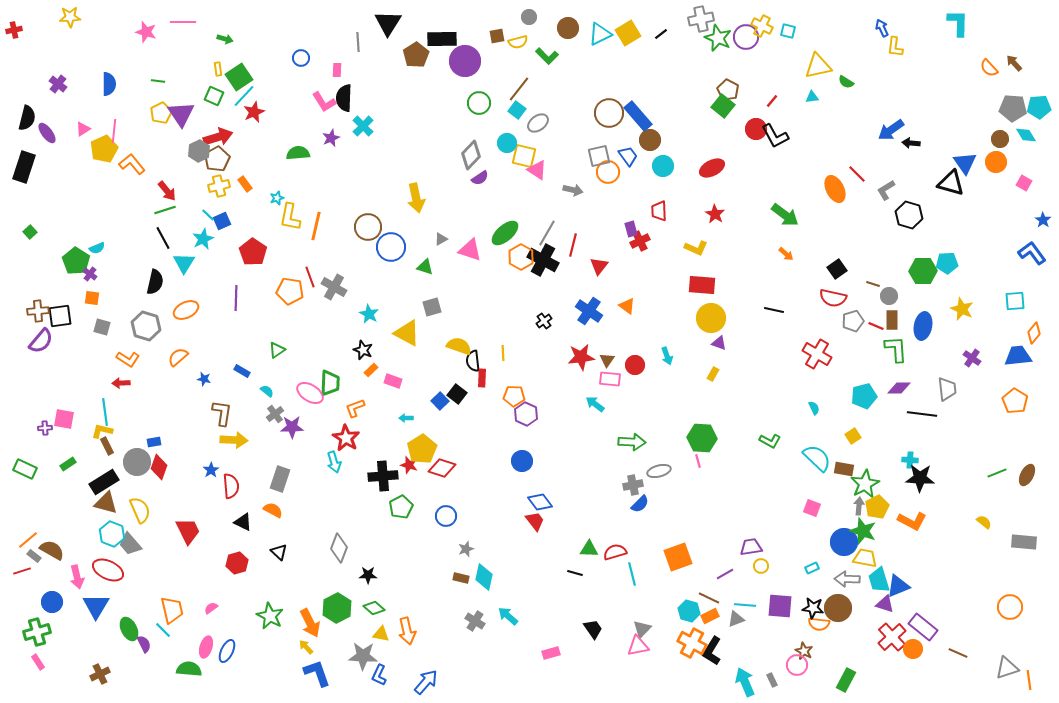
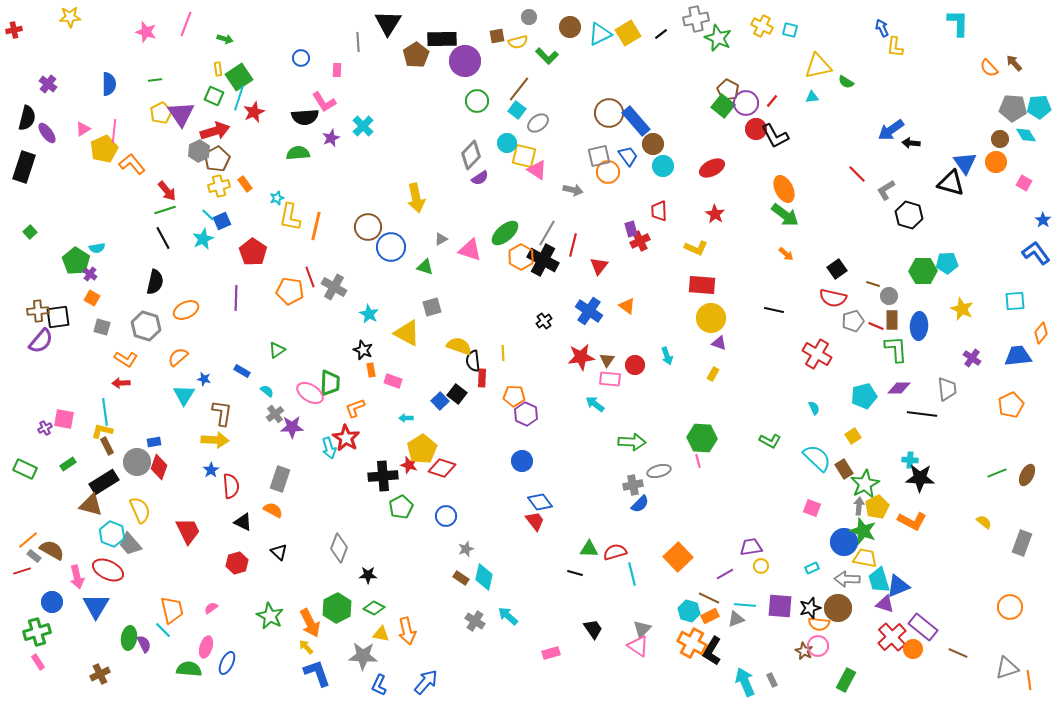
gray cross at (701, 19): moved 5 px left
pink line at (183, 22): moved 3 px right, 2 px down; rotated 70 degrees counterclockwise
brown circle at (568, 28): moved 2 px right, 1 px up
cyan square at (788, 31): moved 2 px right, 1 px up
purple circle at (746, 37): moved 66 px down
green line at (158, 81): moved 3 px left, 1 px up; rotated 16 degrees counterclockwise
purple cross at (58, 84): moved 10 px left
cyan line at (244, 96): moved 5 px left, 2 px down; rotated 25 degrees counterclockwise
black semicircle at (344, 98): moved 39 px left, 19 px down; rotated 96 degrees counterclockwise
green circle at (479, 103): moved 2 px left, 2 px up
blue rectangle at (638, 116): moved 2 px left, 5 px down
red arrow at (218, 137): moved 3 px left, 6 px up
brown circle at (650, 140): moved 3 px right, 4 px down
orange ellipse at (835, 189): moved 51 px left
cyan semicircle at (97, 248): rotated 14 degrees clockwise
blue L-shape at (1032, 253): moved 4 px right
cyan triangle at (184, 263): moved 132 px down
orange square at (92, 298): rotated 21 degrees clockwise
black square at (60, 316): moved 2 px left, 1 px down
blue ellipse at (923, 326): moved 4 px left; rotated 8 degrees counterclockwise
orange diamond at (1034, 333): moved 7 px right
orange L-shape at (128, 359): moved 2 px left
orange rectangle at (371, 370): rotated 56 degrees counterclockwise
orange pentagon at (1015, 401): moved 4 px left, 4 px down; rotated 15 degrees clockwise
purple cross at (45, 428): rotated 24 degrees counterclockwise
yellow arrow at (234, 440): moved 19 px left
cyan arrow at (334, 462): moved 5 px left, 14 px up
brown rectangle at (844, 469): rotated 48 degrees clockwise
brown triangle at (106, 503): moved 15 px left, 2 px down
gray rectangle at (1024, 542): moved 2 px left, 1 px down; rotated 75 degrees counterclockwise
orange square at (678, 557): rotated 24 degrees counterclockwise
brown rectangle at (461, 578): rotated 21 degrees clockwise
green diamond at (374, 608): rotated 15 degrees counterclockwise
black star at (813, 608): moved 3 px left; rotated 25 degrees counterclockwise
green ellipse at (129, 629): moved 9 px down; rotated 35 degrees clockwise
pink triangle at (638, 646): rotated 45 degrees clockwise
blue ellipse at (227, 651): moved 12 px down
pink circle at (797, 665): moved 21 px right, 19 px up
blue L-shape at (379, 675): moved 10 px down
